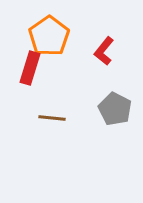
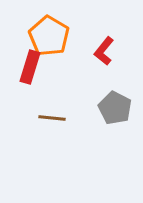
orange pentagon: rotated 6 degrees counterclockwise
red rectangle: moved 1 px up
gray pentagon: moved 1 px up
